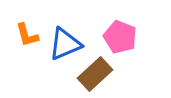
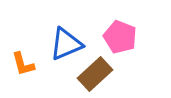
orange L-shape: moved 4 px left, 29 px down
blue triangle: moved 1 px right
